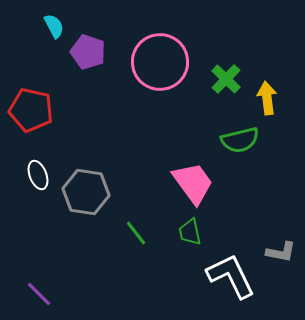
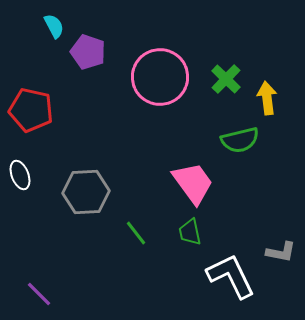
pink circle: moved 15 px down
white ellipse: moved 18 px left
gray hexagon: rotated 12 degrees counterclockwise
